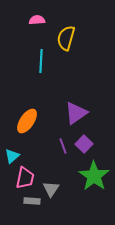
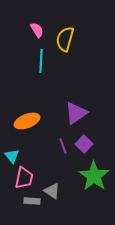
pink semicircle: moved 10 px down; rotated 63 degrees clockwise
yellow semicircle: moved 1 px left, 1 px down
orange ellipse: rotated 35 degrees clockwise
cyan triangle: rotated 28 degrees counterclockwise
pink trapezoid: moved 1 px left
gray triangle: moved 1 px right, 2 px down; rotated 30 degrees counterclockwise
